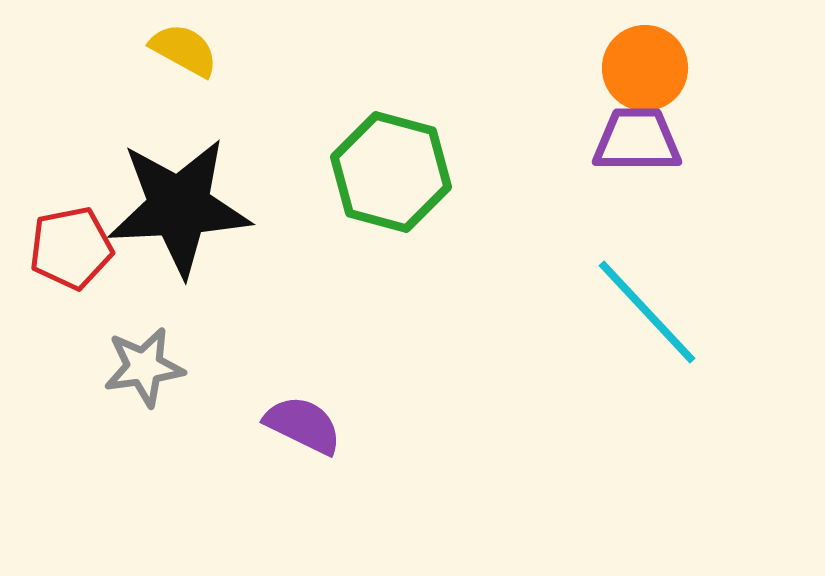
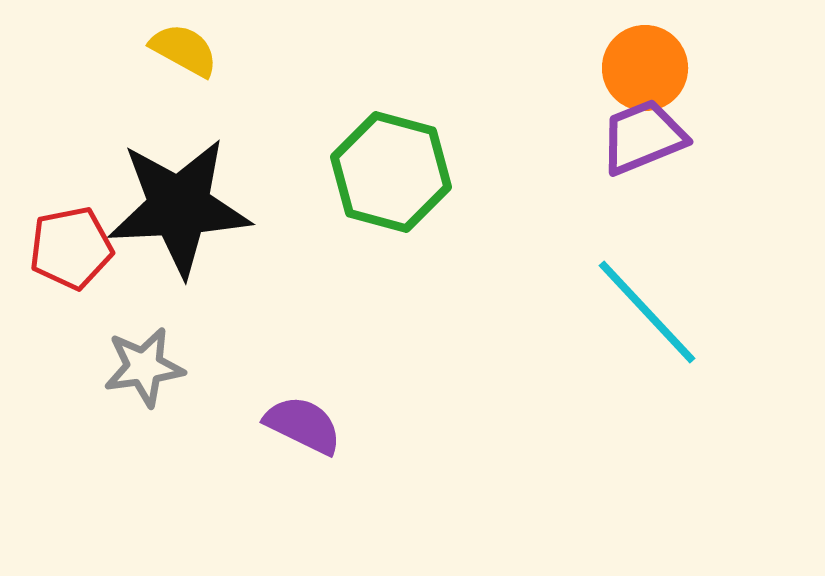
purple trapezoid: moved 6 px right, 3 px up; rotated 22 degrees counterclockwise
